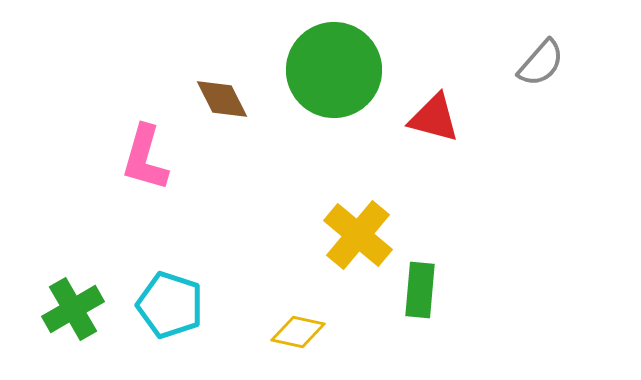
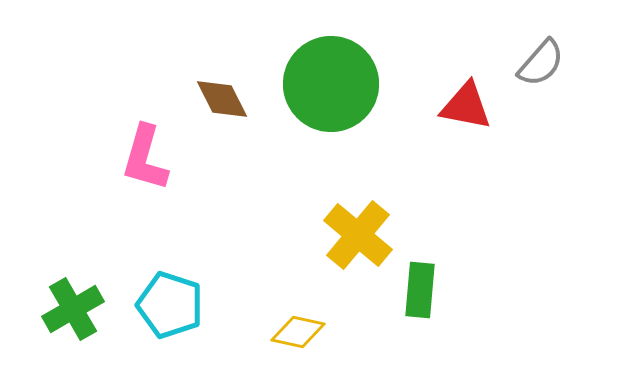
green circle: moved 3 px left, 14 px down
red triangle: moved 32 px right, 12 px up; rotated 4 degrees counterclockwise
